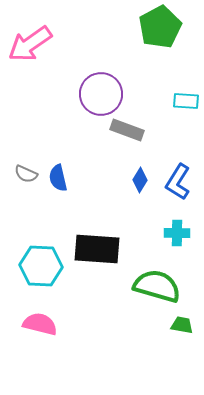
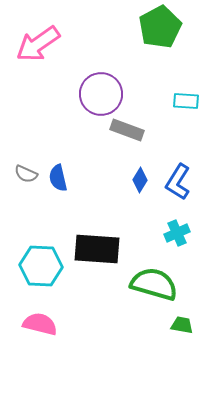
pink arrow: moved 8 px right
cyan cross: rotated 25 degrees counterclockwise
green semicircle: moved 3 px left, 2 px up
